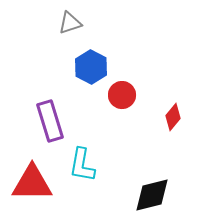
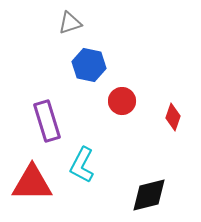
blue hexagon: moved 2 px left, 2 px up; rotated 16 degrees counterclockwise
red circle: moved 6 px down
red diamond: rotated 20 degrees counterclockwise
purple rectangle: moved 3 px left
cyan L-shape: rotated 18 degrees clockwise
black diamond: moved 3 px left
